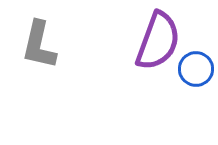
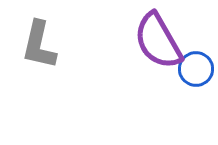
purple semicircle: rotated 130 degrees clockwise
